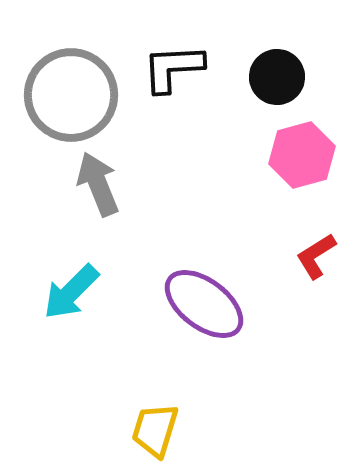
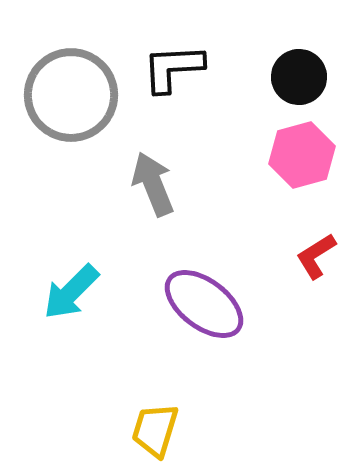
black circle: moved 22 px right
gray arrow: moved 55 px right
